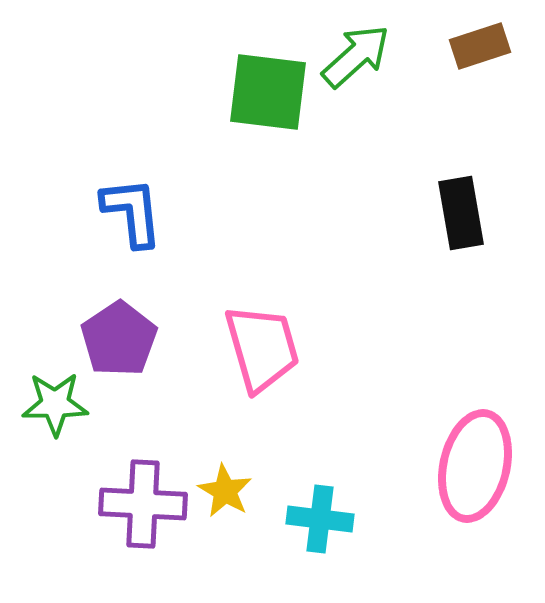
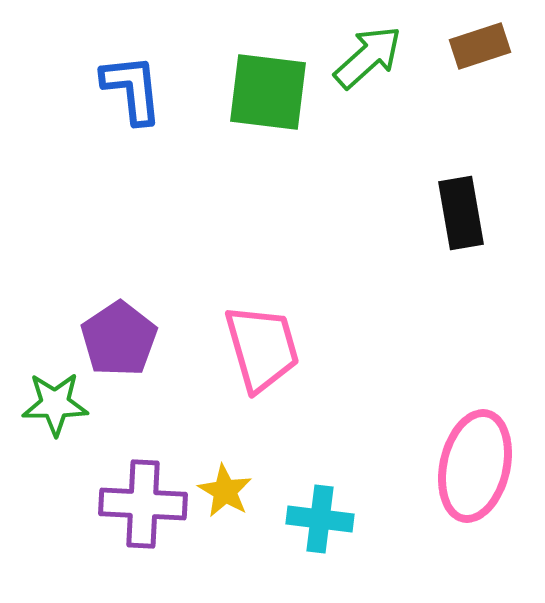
green arrow: moved 12 px right, 1 px down
blue L-shape: moved 123 px up
